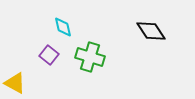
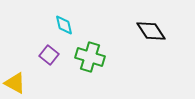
cyan diamond: moved 1 px right, 2 px up
